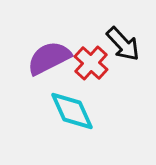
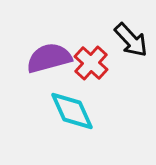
black arrow: moved 8 px right, 4 px up
purple semicircle: rotated 12 degrees clockwise
